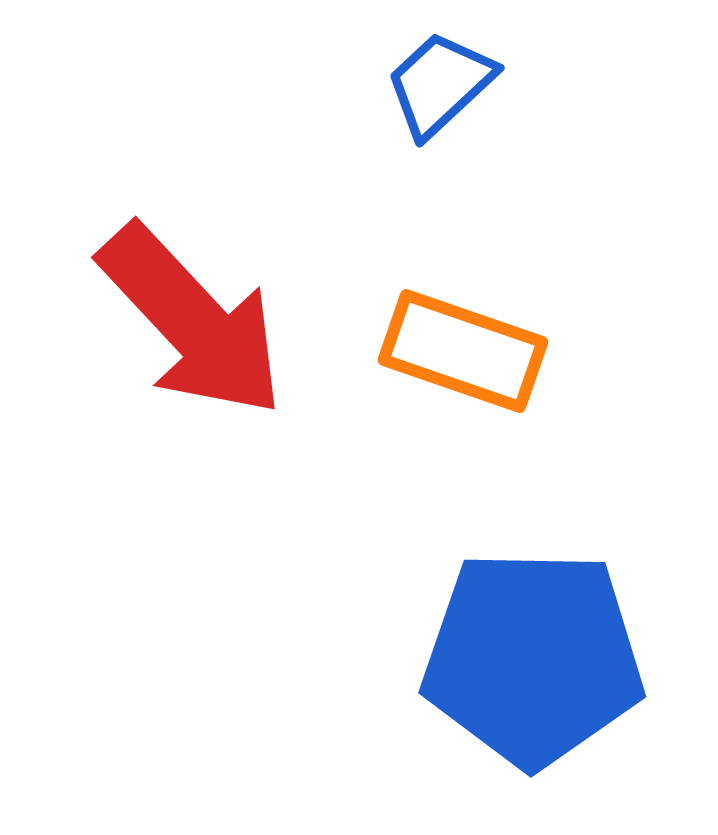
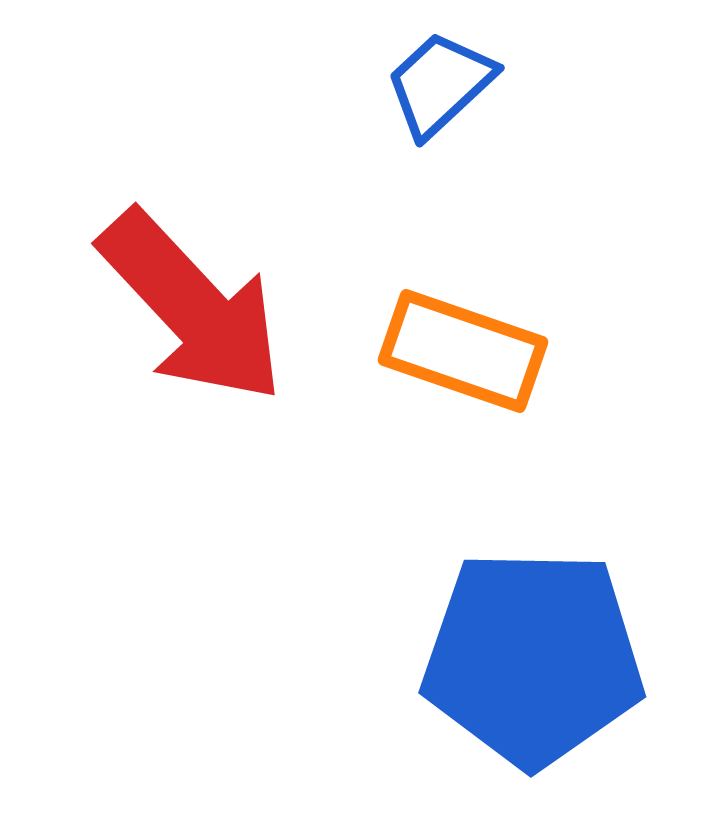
red arrow: moved 14 px up
